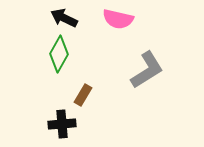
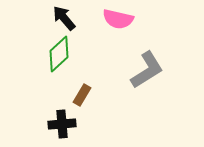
black arrow: rotated 24 degrees clockwise
green diamond: rotated 18 degrees clockwise
brown rectangle: moved 1 px left
